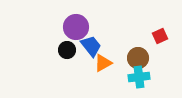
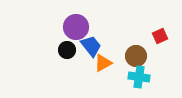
brown circle: moved 2 px left, 2 px up
cyan cross: rotated 15 degrees clockwise
